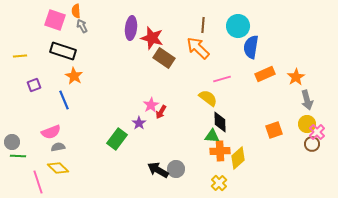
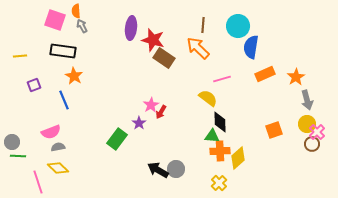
red star at (152, 38): moved 1 px right, 2 px down
black rectangle at (63, 51): rotated 10 degrees counterclockwise
